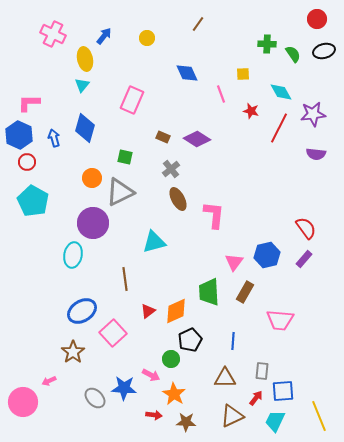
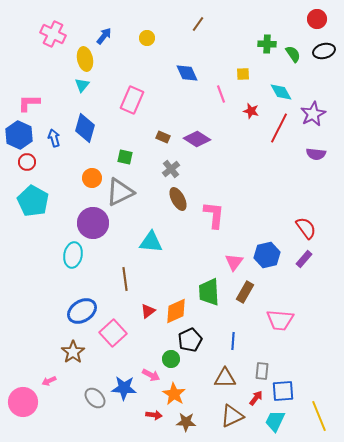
purple star at (313, 114): rotated 20 degrees counterclockwise
cyan triangle at (154, 242): moved 3 px left; rotated 20 degrees clockwise
